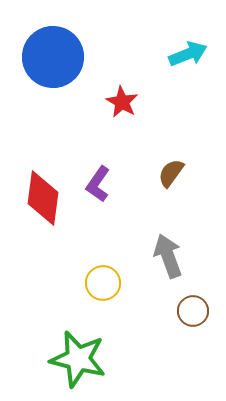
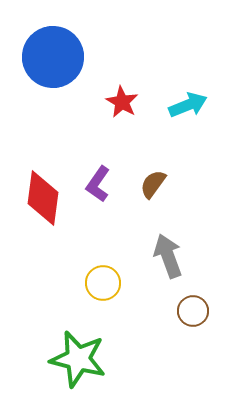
cyan arrow: moved 51 px down
brown semicircle: moved 18 px left, 11 px down
